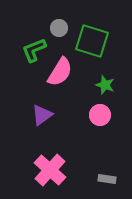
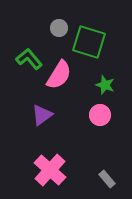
green square: moved 3 px left, 1 px down
green L-shape: moved 5 px left, 9 px down; rotated 72 degrees clockwise
pink semicircle: moved 1 px left, 3 px down
gray rectangle: rotated 42 degrees clockwise
